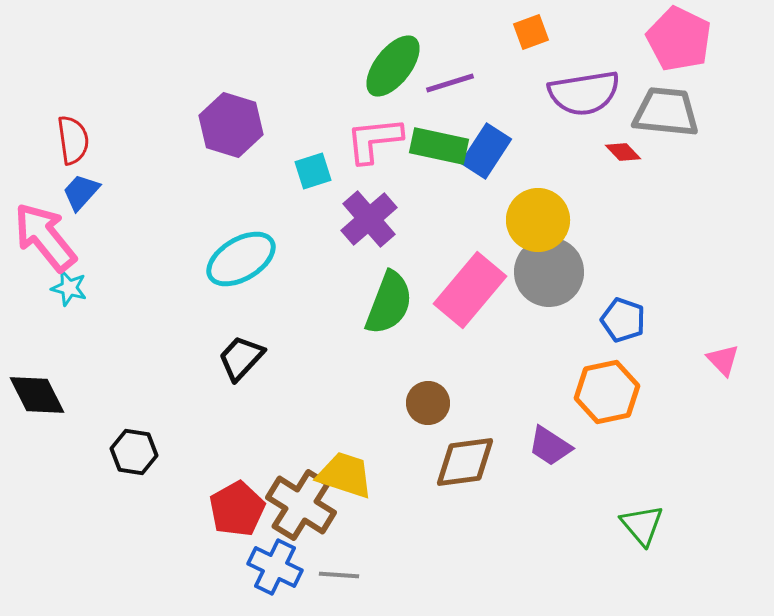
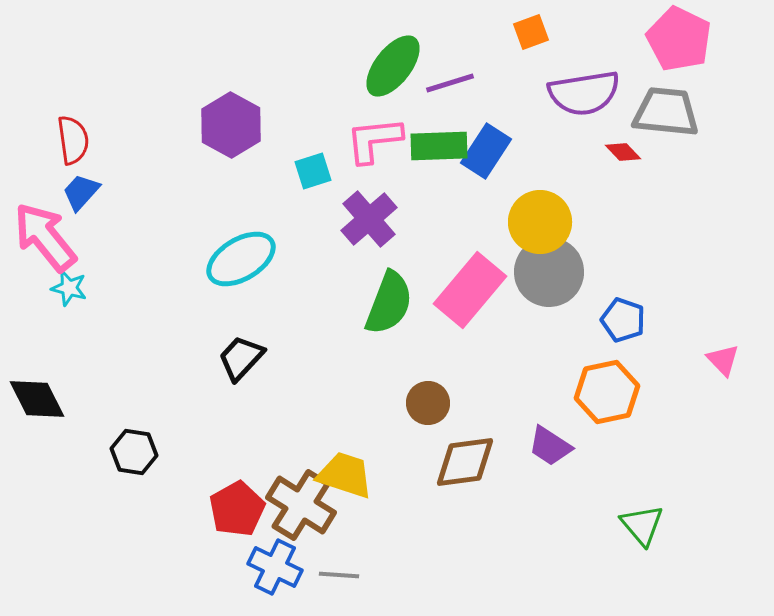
purple hexagon: rotated 12 degrees clockwise
green rectangle: rotated 14 degrees counterclockwise
yellow circle: moved 2 px right, 2 px down
black diamond: moved 4 px down
